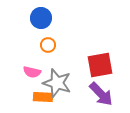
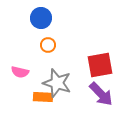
pink semicircle: moved 12 px left
